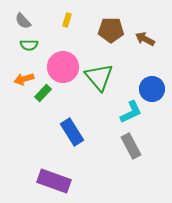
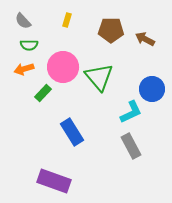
orange arrow: moved 10 px up
